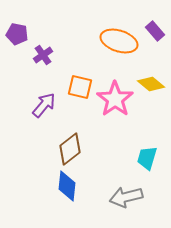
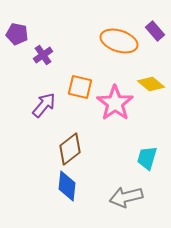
pink star: moved 4 px down
